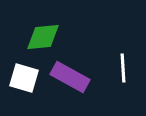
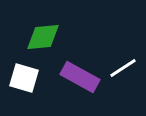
white line: rotated 60 degrees clockwise
purple rectangle: moved 10 px right
